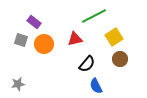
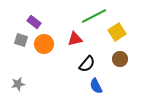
yellow square: moved 3 px right, 5 px up
